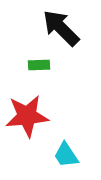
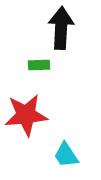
black arrow: rotated 48 degrees clockwise
red star: moved 1 px left, 1 px up
